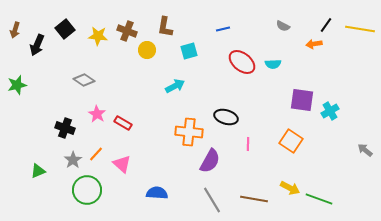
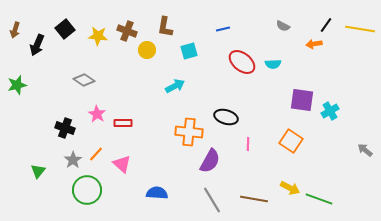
red rectangle: rotated 30 degrees counterclockwise
green triangle: rotated 28 degrees counterclockwise
